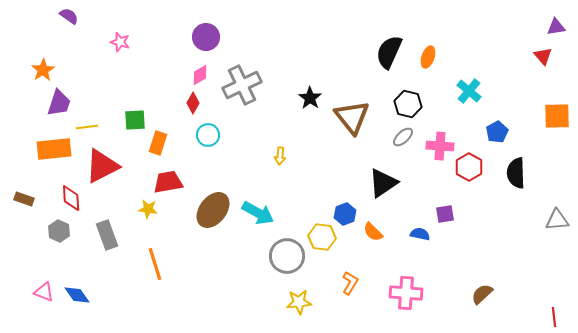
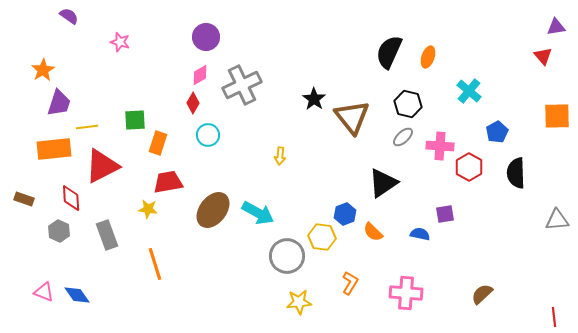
black star at (310, 98): moved 4 px right, 1 px down
